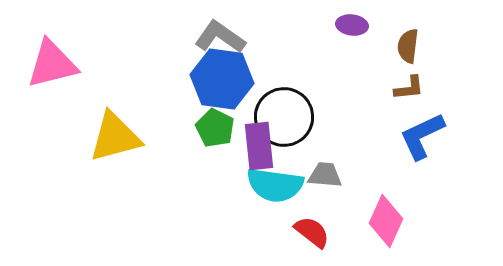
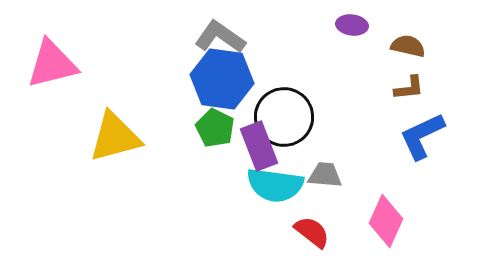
brown semicircle: rotated 96 degrees clockwise
purple rectangle: rotated 15 degrees counterclockwise
